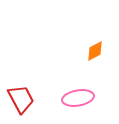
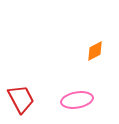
pink ellipse: moved 1 px left, 2 px down
